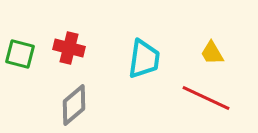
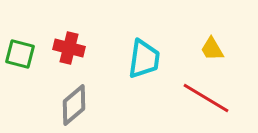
yellow trapezoid: moved 4 px up
red line: rotated 6 degrees clockwise
